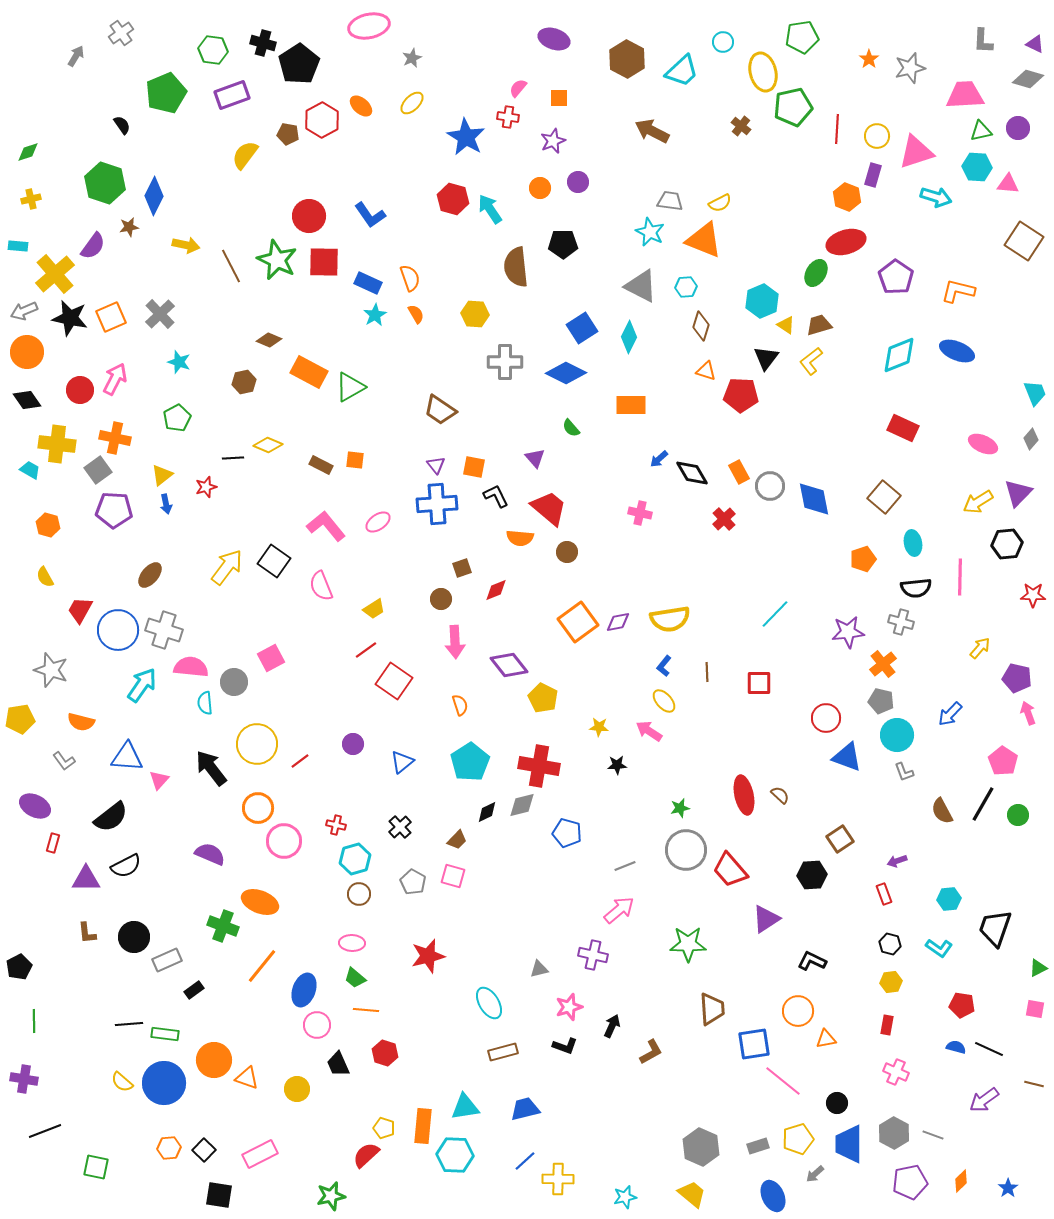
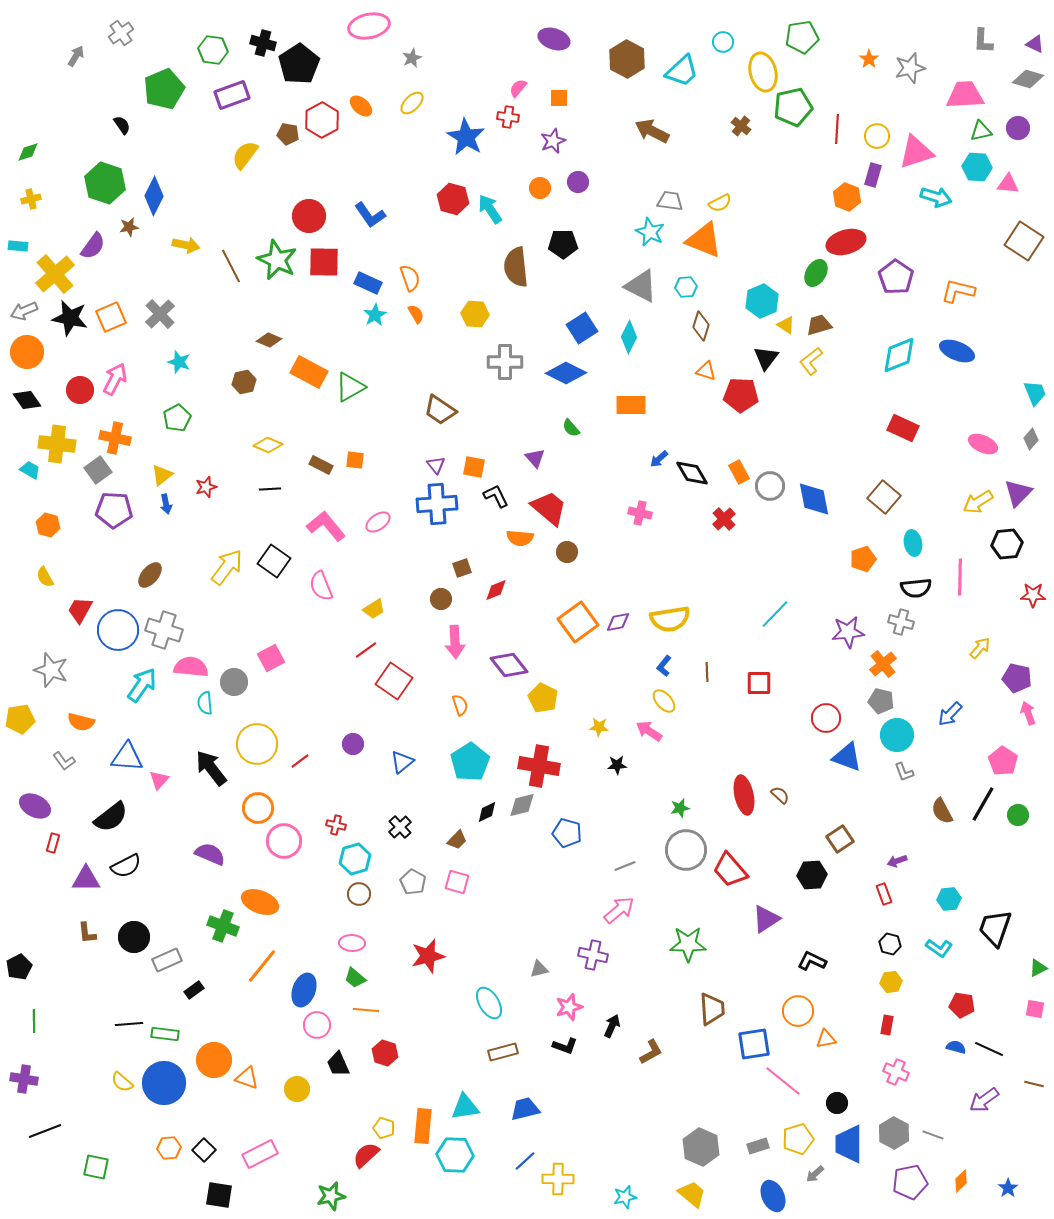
green pentagon at (166, 93): moved 2 px left, 4 px up
black line at (233, 458): moved 37 px right, 31 px down
pink square at (453, 876): moved 4 px right, 6 px down
